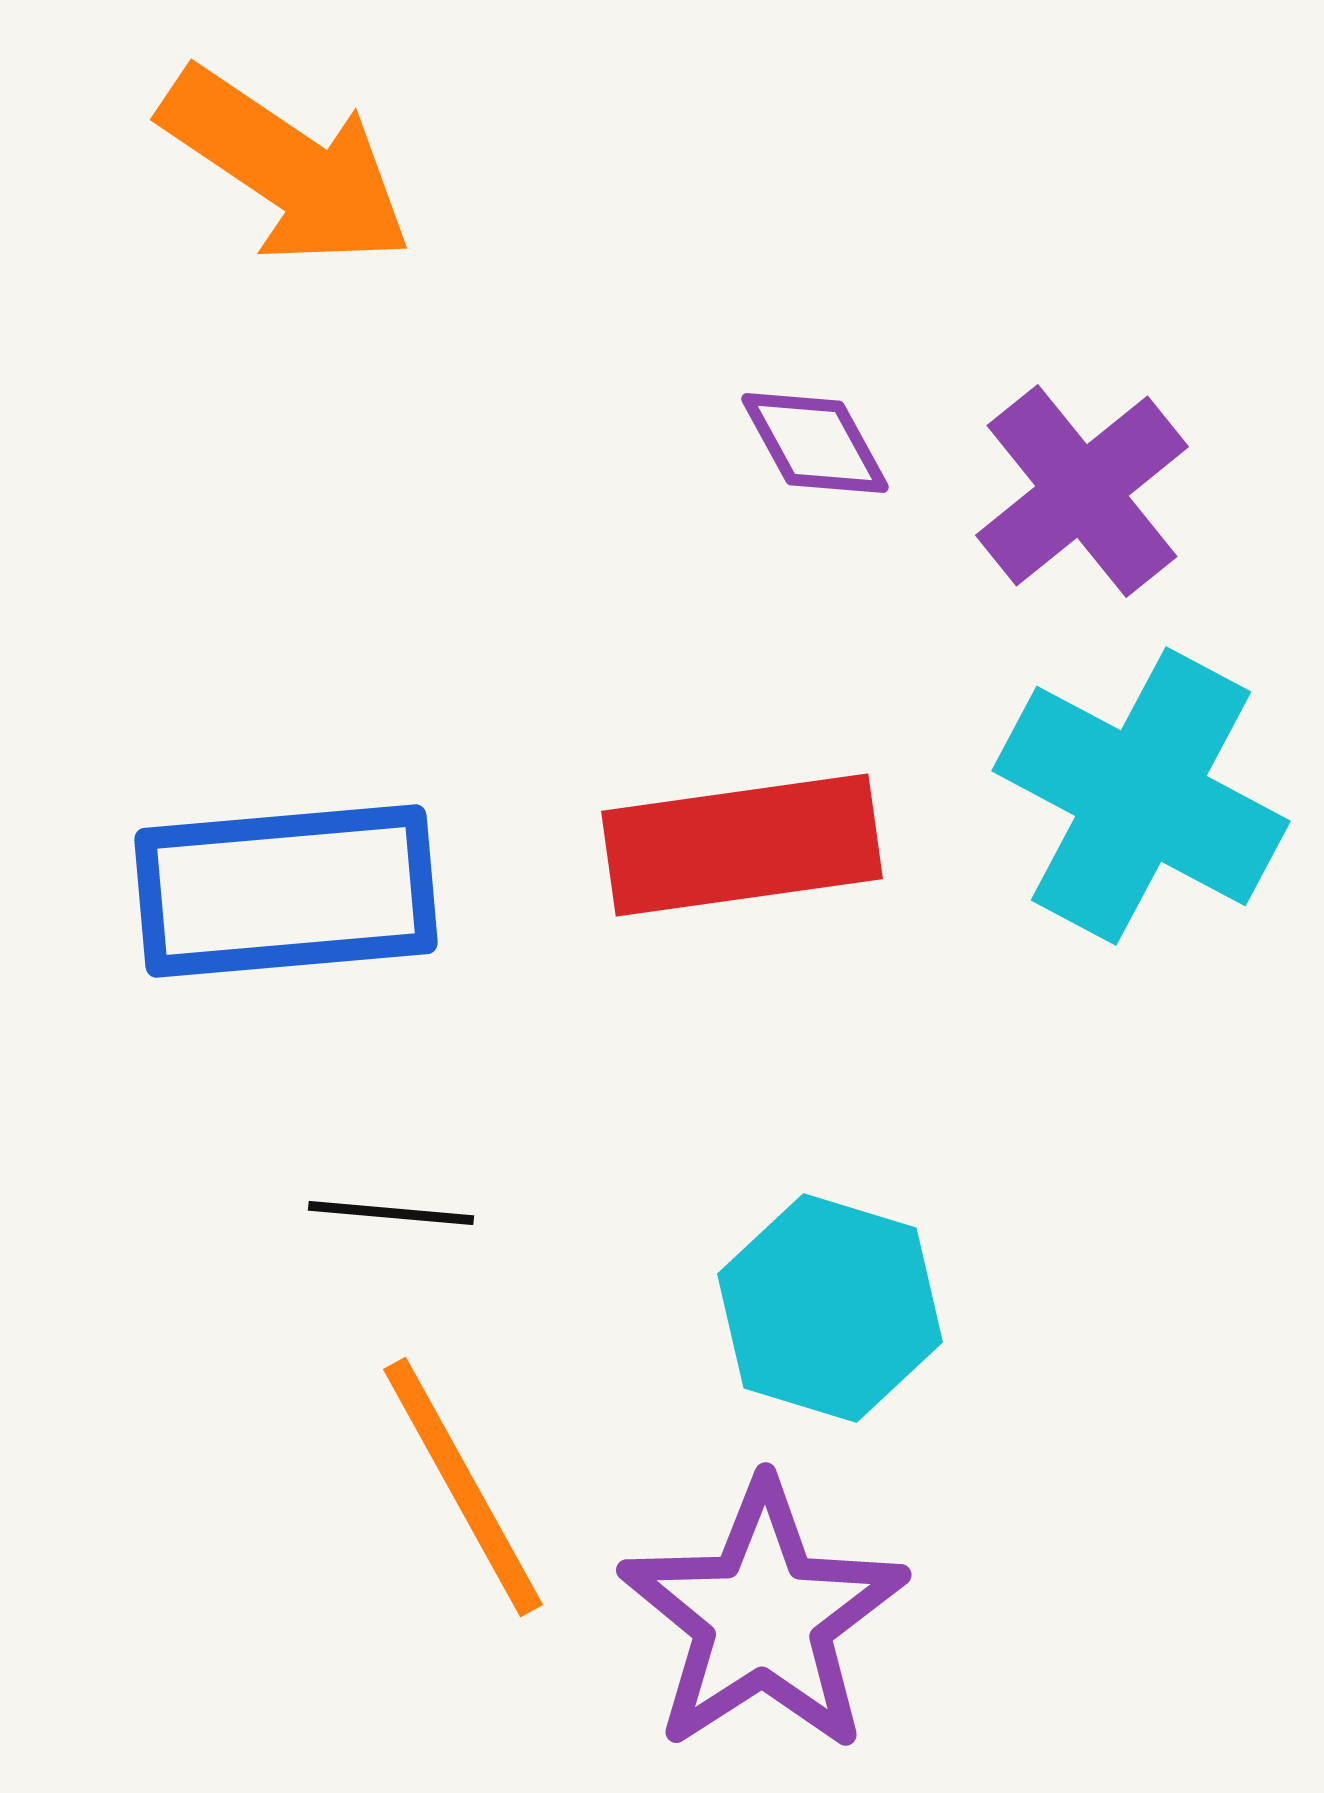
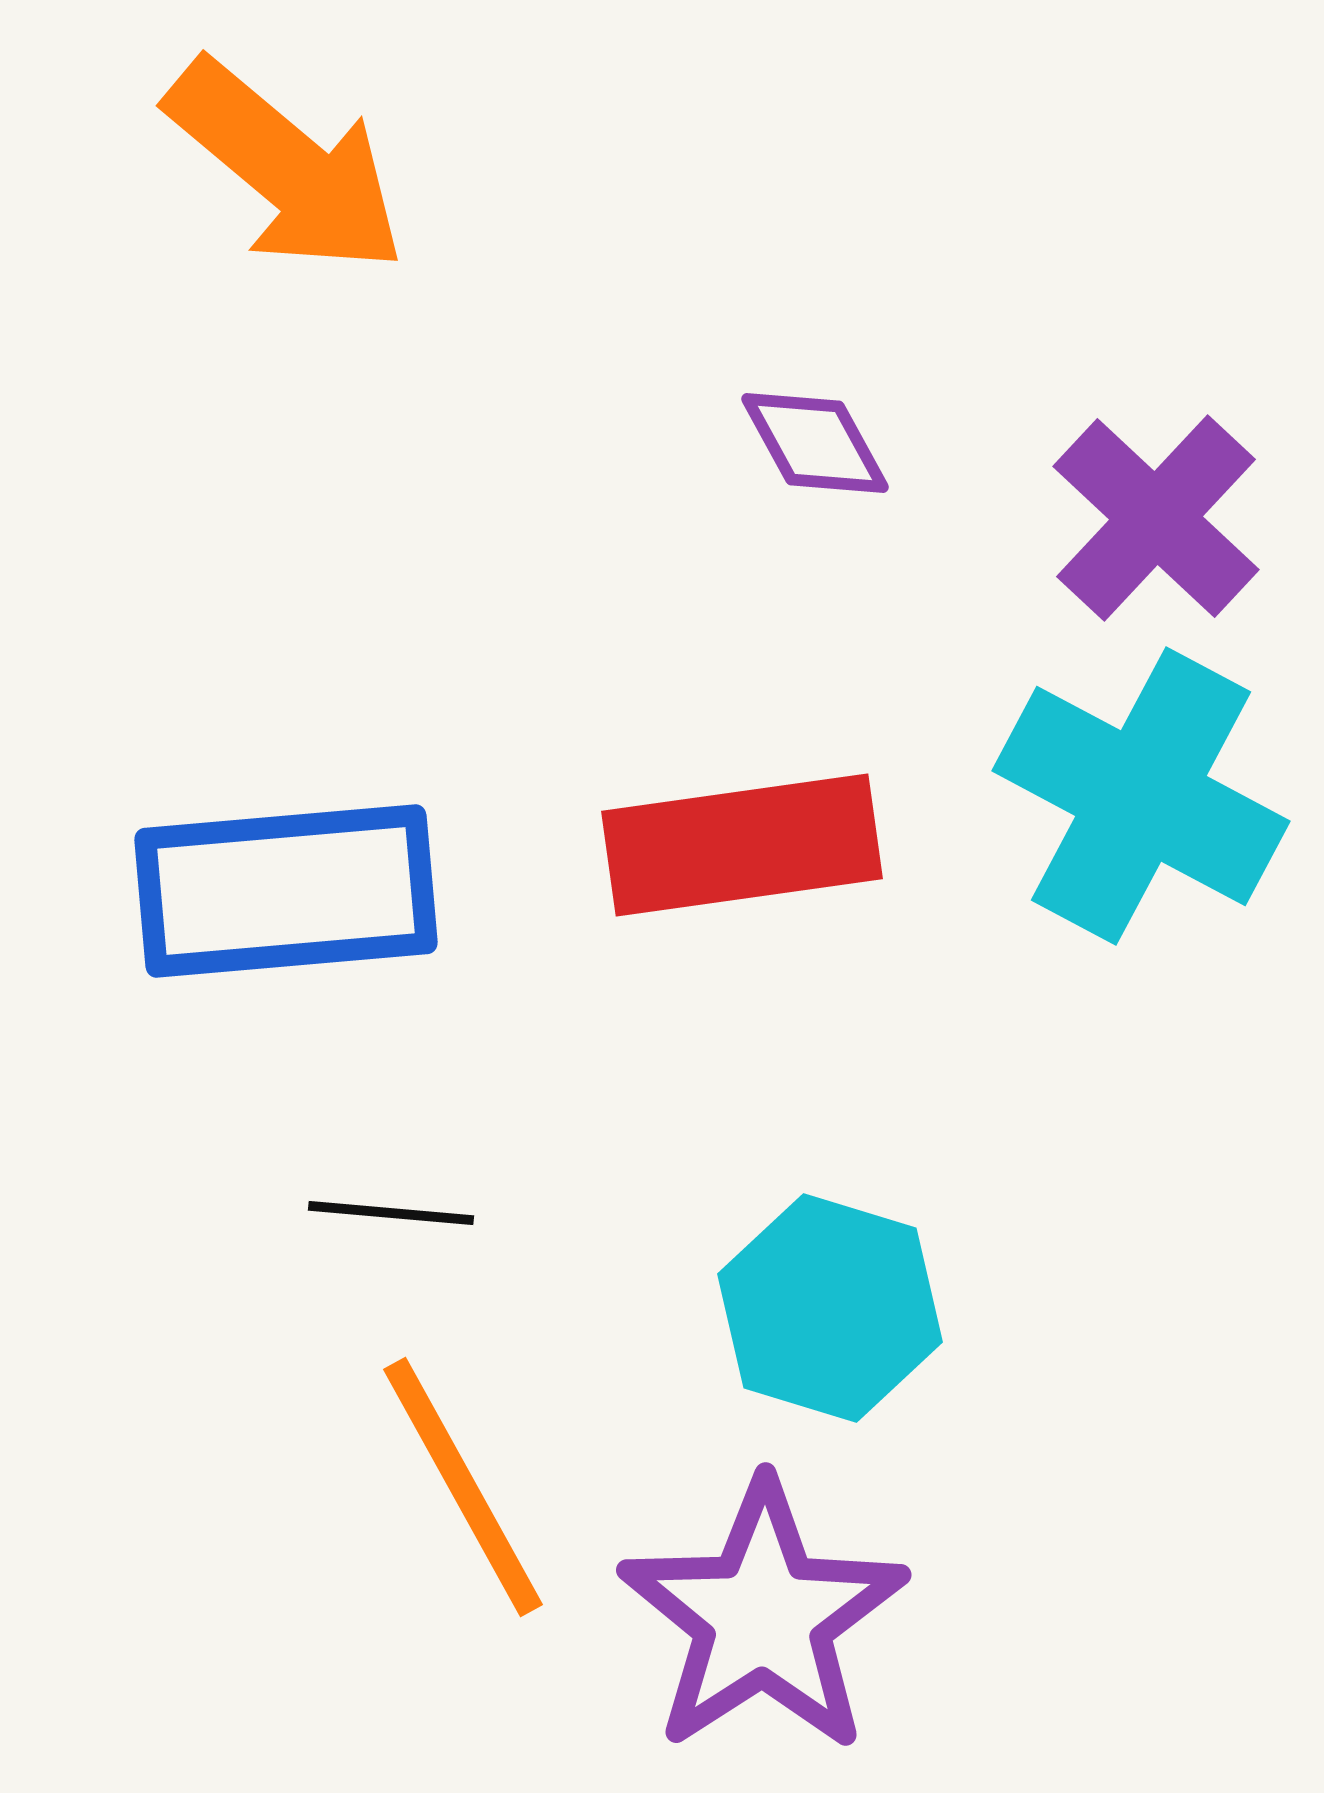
orange arrow: rotated 6 degrees clockwise
purple cross: moved 74 px right, 27 px down; rotated 8 degrees counterclockwise
